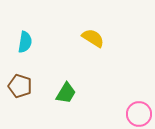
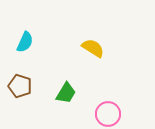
yellow semicircle: moved 10 px down
cyan semicircle: rotated 15 degrees clockwise
pink circle: moved 31 px left
